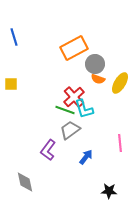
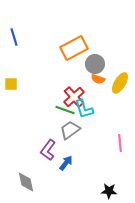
blue arrow: moved 20 px left, 6 px down
gray diamond: moved 1 px right
